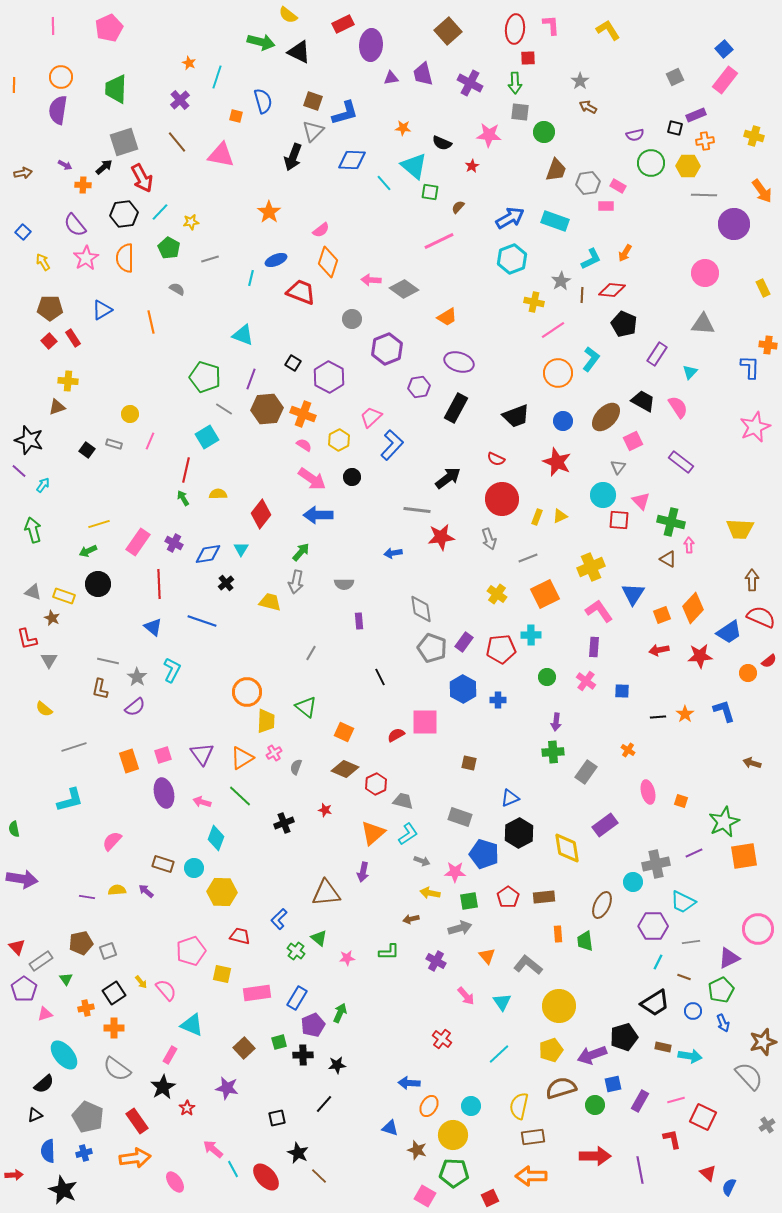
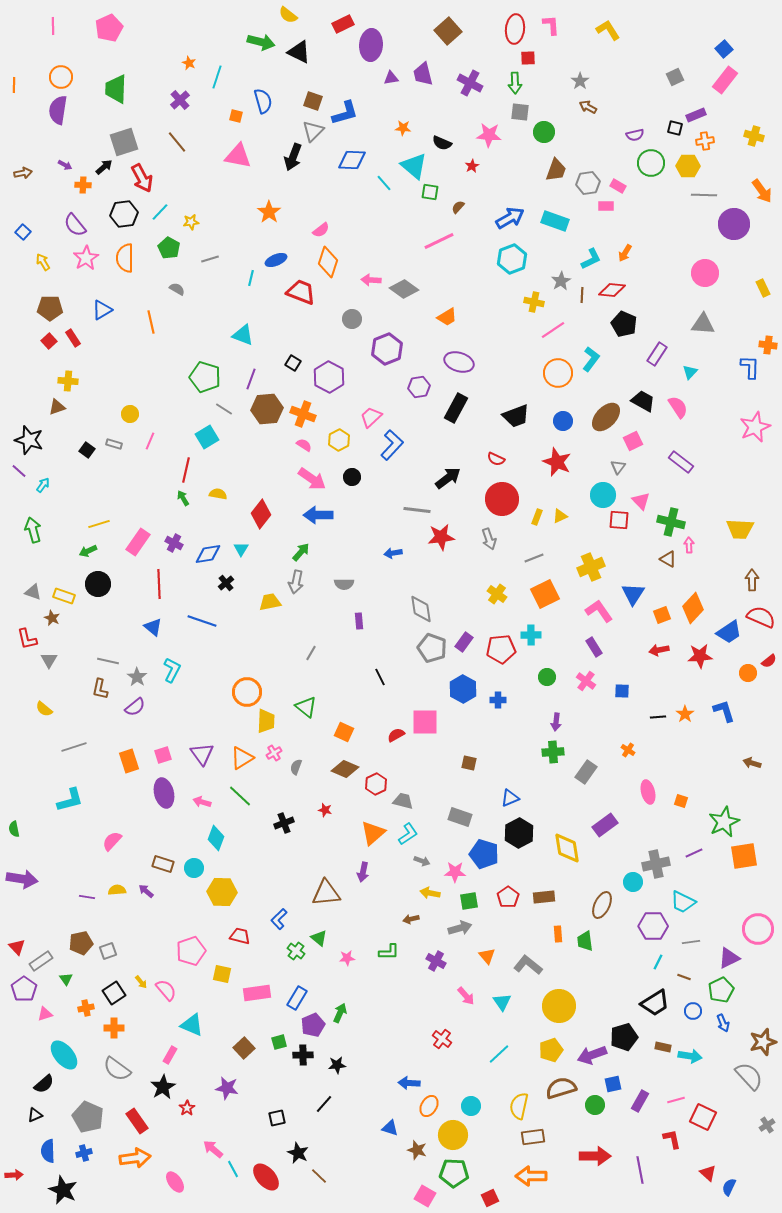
pink triangle at (221, 155): moved 17 px right, 1 px down
yellow semicircle at (218, 494): rotated 12 degrees clockwise
gray line at (528, 558): moved 6 px right
yellow trapezoid at (270, 602): rotated 25 degrees counterclockwise
purple rectangle at (594, 647): rotated 36 degrees counterclockwise
